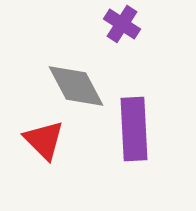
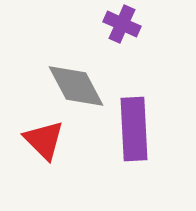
purple cross: rotated 9 degrees counterclockwise
